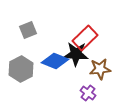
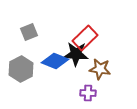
gray square: moved 1 px right, 2 px down
brown star: rotated 15 degrees clockwise
purple cross: rotated 35 degrees counterclockwise
